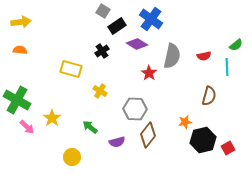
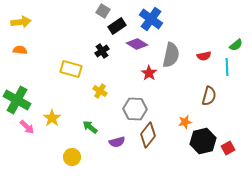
gray semicircle: moved 1 px left, 1 px up
black hexagon: moved 1 px down
